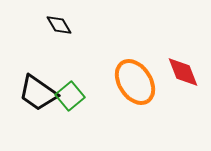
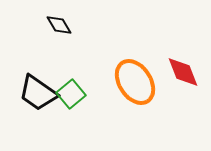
green square: moved 1 px right, 2 px up
